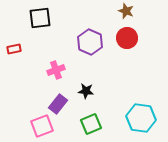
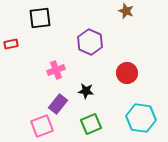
red circle: moved 35 px down
red rectangle: moved 3 px left, 5 px up
